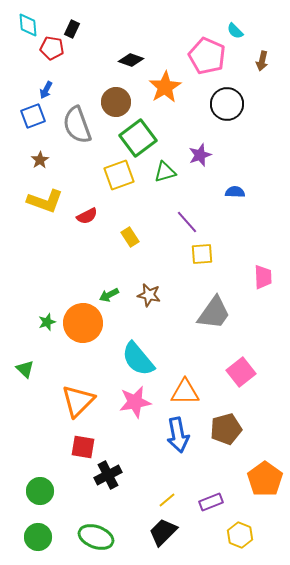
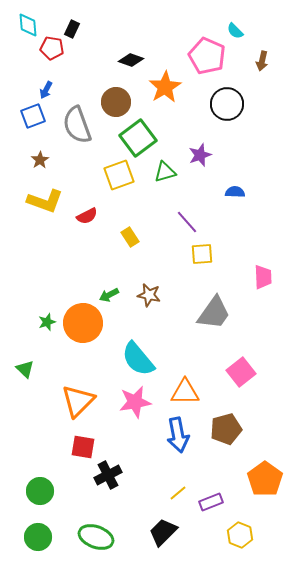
yellow line at (167, 500): moved 11 px right, 7 px up
